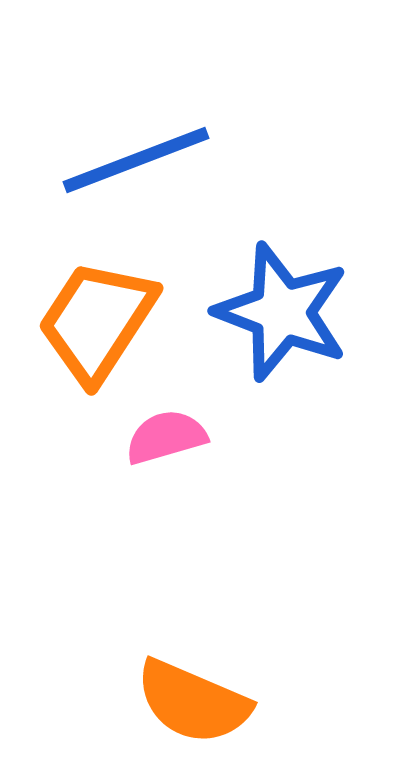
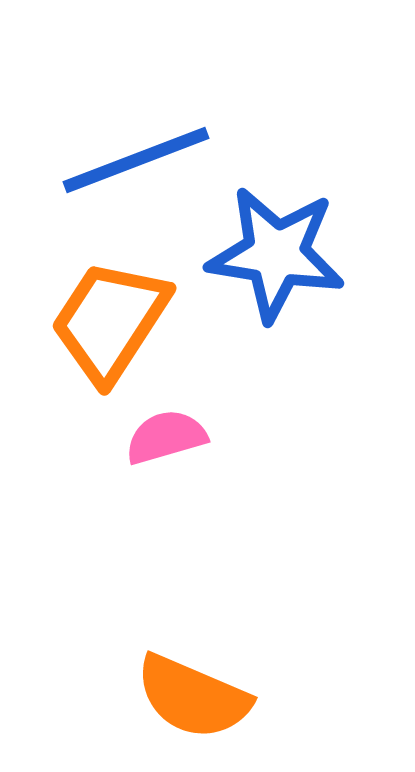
blue star: moved 6 px left, 58 px up; rotated 12 degrees counterclockwise
orange trapezoid: moved 13 px right
orange semicircle: moved 5 px up
